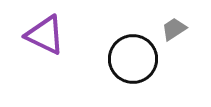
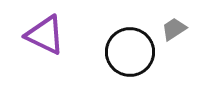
black circle: moved 3 px left, 7 px up
